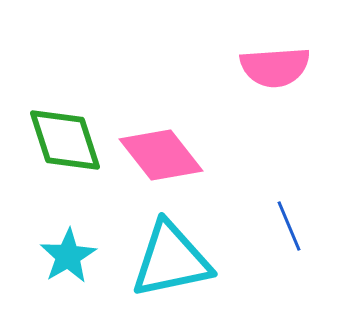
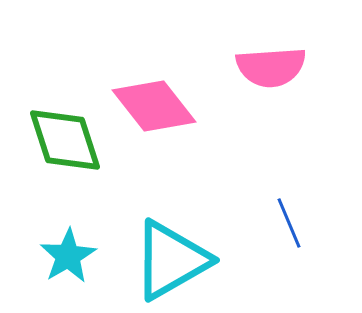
pink semicircle: moved 4 px left
pink diamond: moved 7 px left, 49 px up
blue line: moved 3 px up
cyan triangle: rotated 18 degrees counterclockwise
